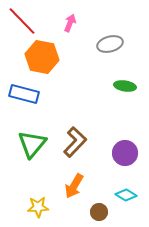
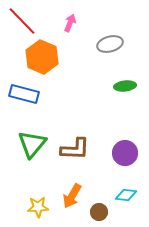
orange hexagon: rotated 12 degrees clockwise
green ellipse: rotated 15 degrees counterclockwise
brown L-shape: moved 7 px down; rotated 48 degrees clockwise
orange arrow: moved 2 px left, 10 px down
cyan diamond: rotated 25 degrees counterclockwise
